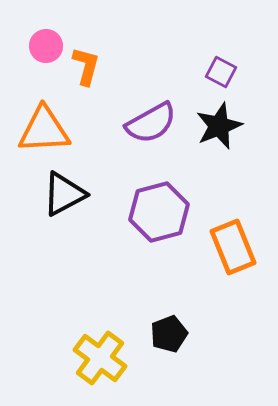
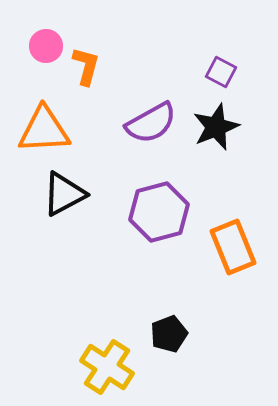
black star: moved 3 px left, 1 px down
yellow cross: moved 7 px right, 9 px down; rotated 4 degrees counterclockwise
